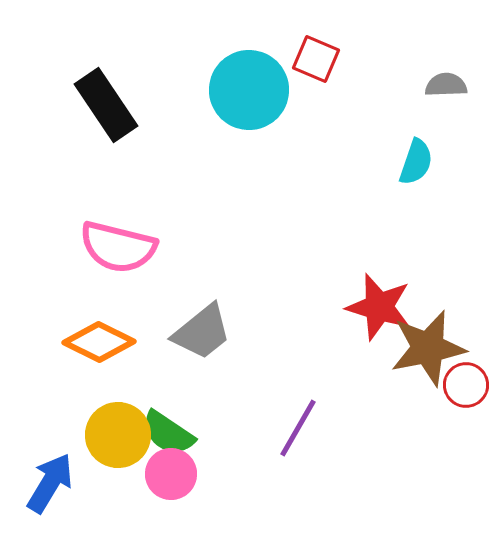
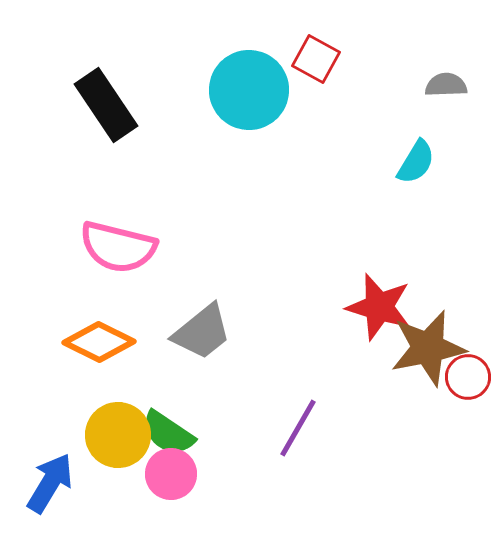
red square: rotated 6 degrees clockwise
cyan semicircle: rotated 12 degrees clockwise
red circle: moved 2 px right, 8 px up
